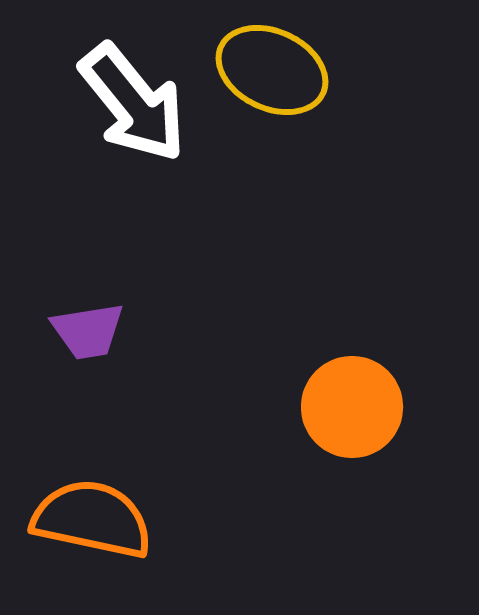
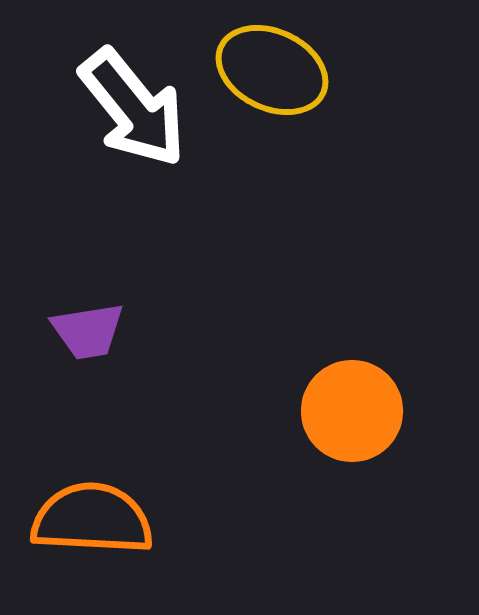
white arrow: moved 5 px down
orange circle: moved 4 px down
orange semicircle: rotated 9 degrees counterclockwise
